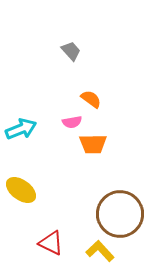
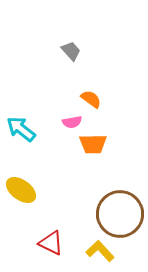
cyan arrow: rotated 120 degrees counterclockwise
